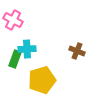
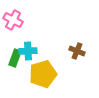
cyan cross: moved 1 px right, 2 px down
green rectangle: moved 1 px up
yellow pentagon: moved 1 px right, 6 px up
